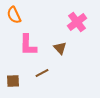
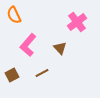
pink L-shape: rotated 40 degrees clockwise
brown square: moved 1 px left, 6 px up; rotated 24 degrees counterclockwise
